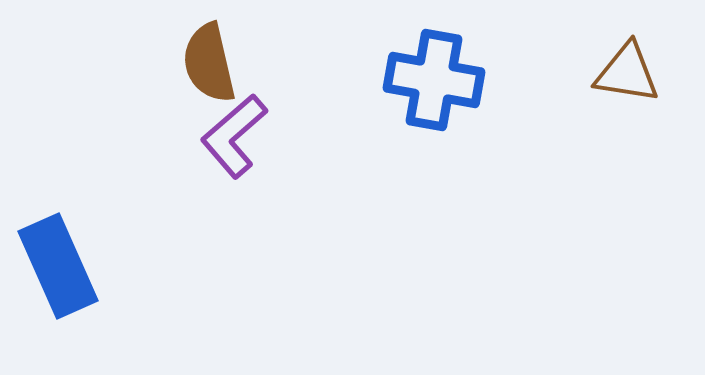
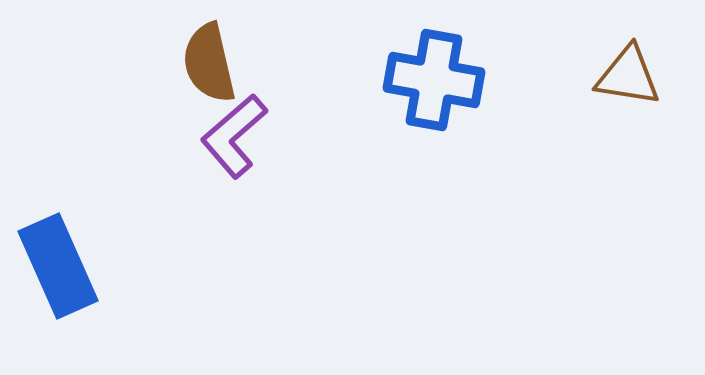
brown triangle: moved 1 px right, 3 px down
